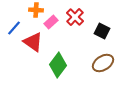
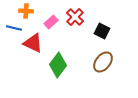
orange cross: moved 10 px left, 1 px down
blue line: rotated 63 degrees clockwise
red triangle: moved 1 px down; rotated 10 degrees counterclockwise
brown ellipse: moved 1 px up; rotated 20 degrees counterclockwise
